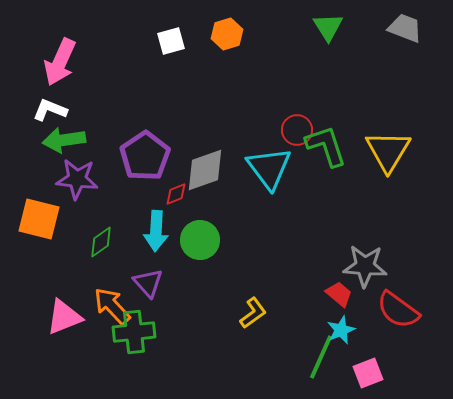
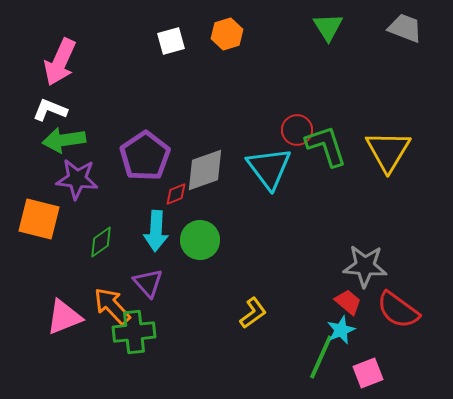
red trapezoid: moved 9 px right, 8 px down
